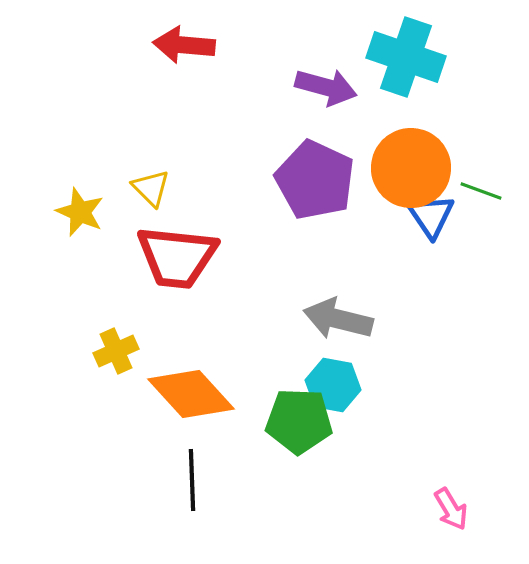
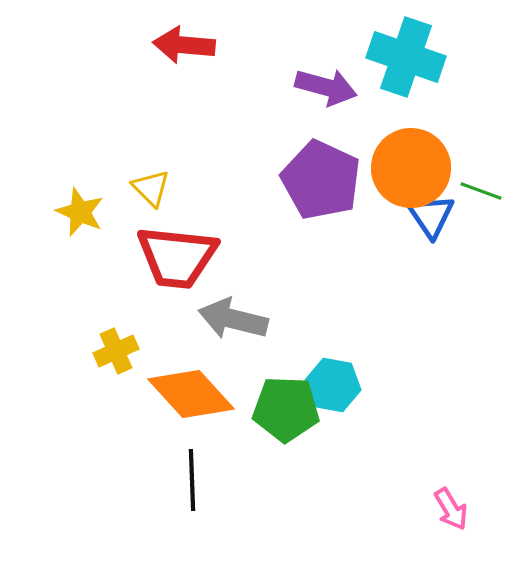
purple pentagon: moved 6 px right
gray arrow: moved 105 px left
green pentagon: moved 13 px left, 12 px up
